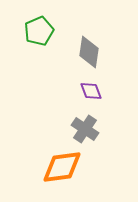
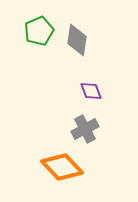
gray diamond: moved 12 px left, 12 px up
gray cross: rotated 28 degrees clockwise
orange diamond: rotated 54 degrees clockwise
